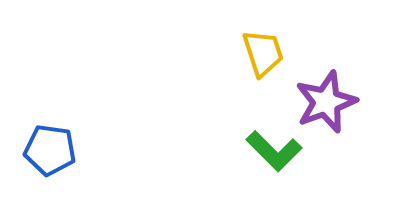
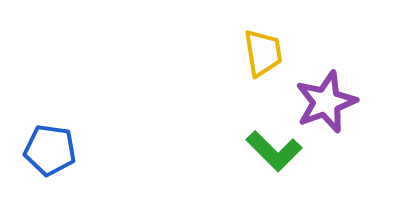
yellow trapezoid: rotated 9 degrees clockwise
